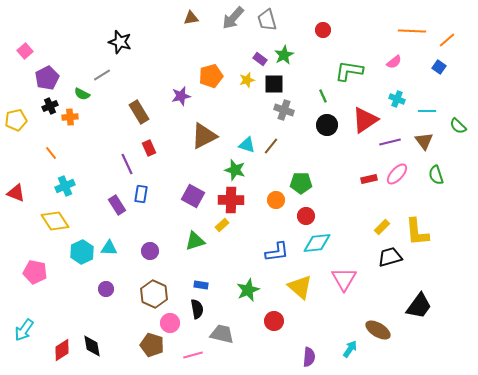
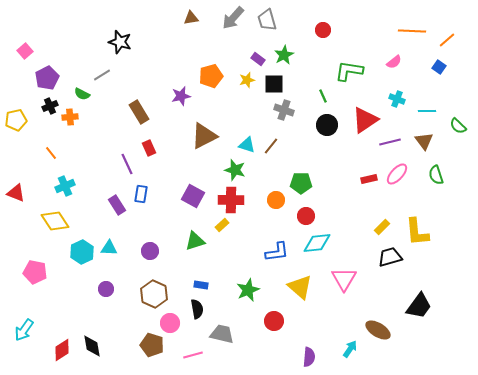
purple rectangle at (260, 59): moved 2 px left
